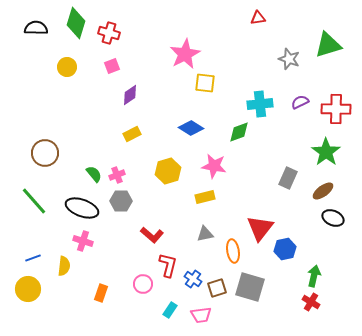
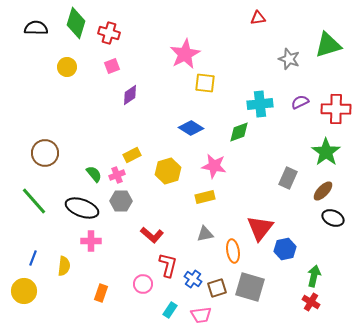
yellow rectangle at (132, 134): moved 21 px down
brown ellipse at (323, 191): rotated 10 degrees counterclockwise
pink cross at (83, 241): moved 8 px right; rotated 18 degrees counterclockwise
blue line at (33, 258): rotated 49 degrees counterclockwise
yellow circle at (28, 289): moved 4 px left, 2 px down
